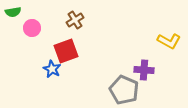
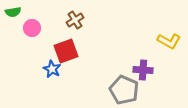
purple cross: moved 1 px left
